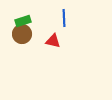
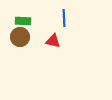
green rectangle: rotated 21 degrees clockwise
brown circle: moved 2 px left, 3 px down
